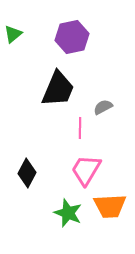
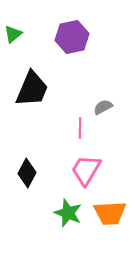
black trapezoid: moved 26 px left
orange trapezoid: moved 7 px down
